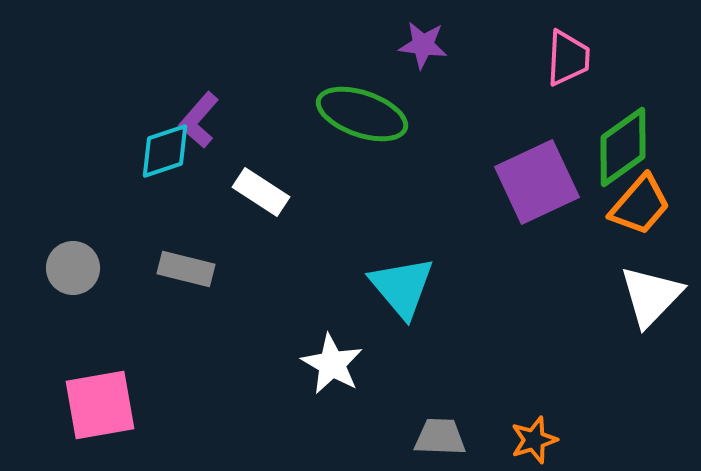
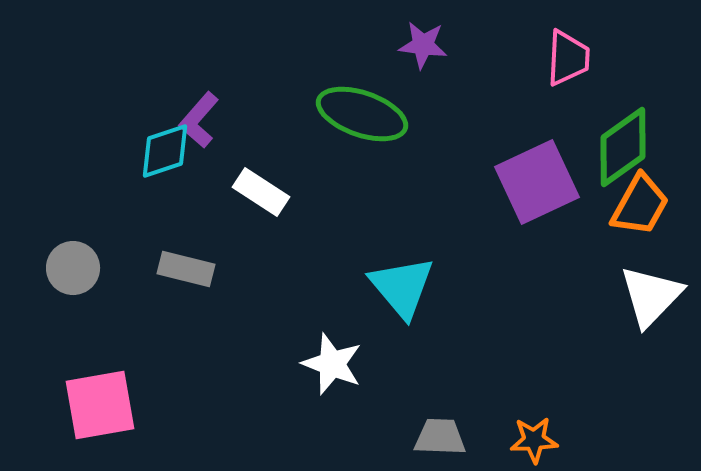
orange trapezoid: rotated 12 degrees counterclockwise
white star: rotated 8 degrees counterclockwise
orange star: rotated 15 degrees clockwise
